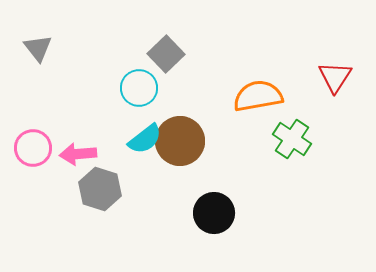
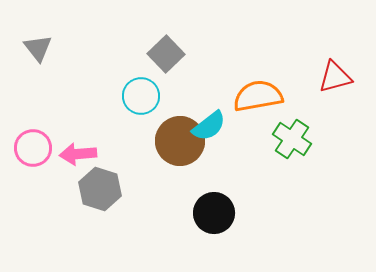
red triangle: rotated 42 degrees clockwise
cyan circle: moved 2 px right, 8 px down
cyan semicircle: moved 64 px right, 13 px up
